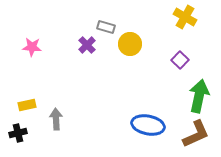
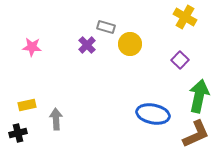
blue ellipse: moved 5 px right, 11 px up
